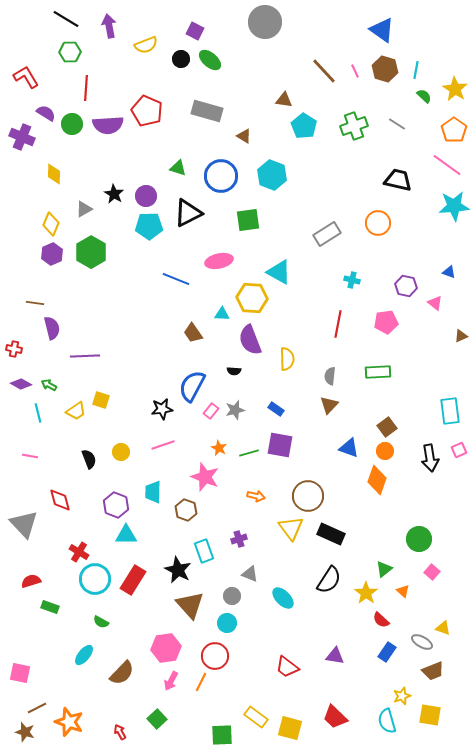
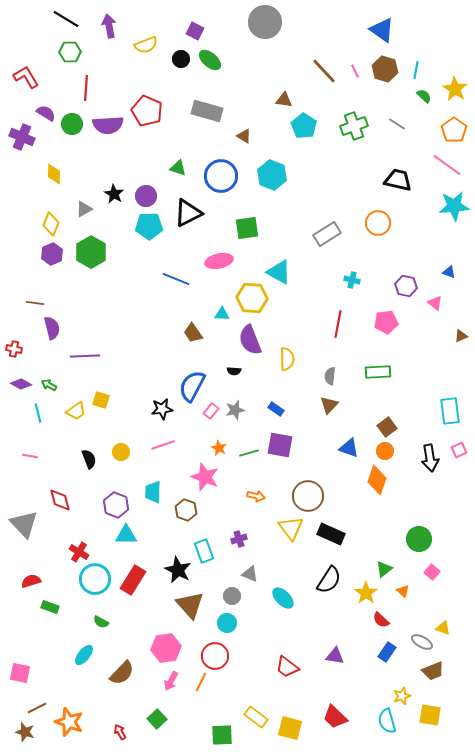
green square at (248, 220): moved 1 px left, 8 px down
